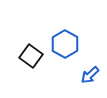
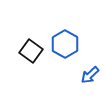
black square: moved 5 px up
